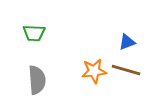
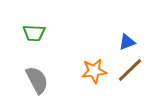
brown line: moved 4 px right; rotated 60 degrees counterclockwise
gray semicircle: rotated 24 degrees counterclockwise
